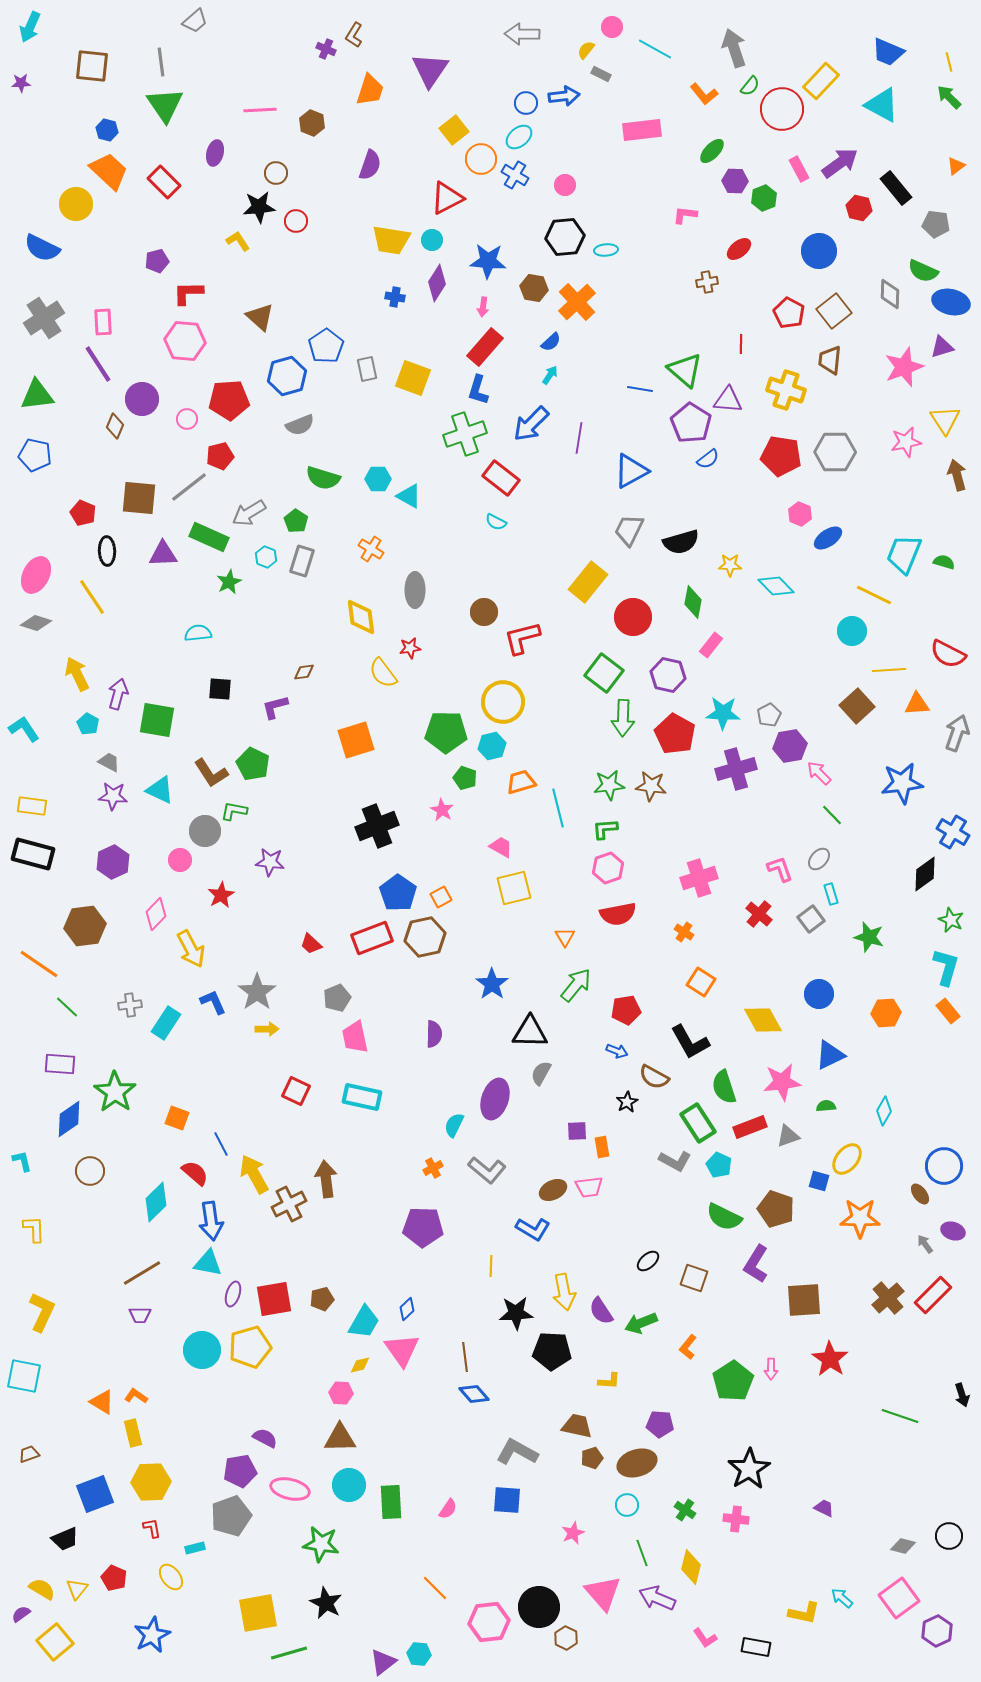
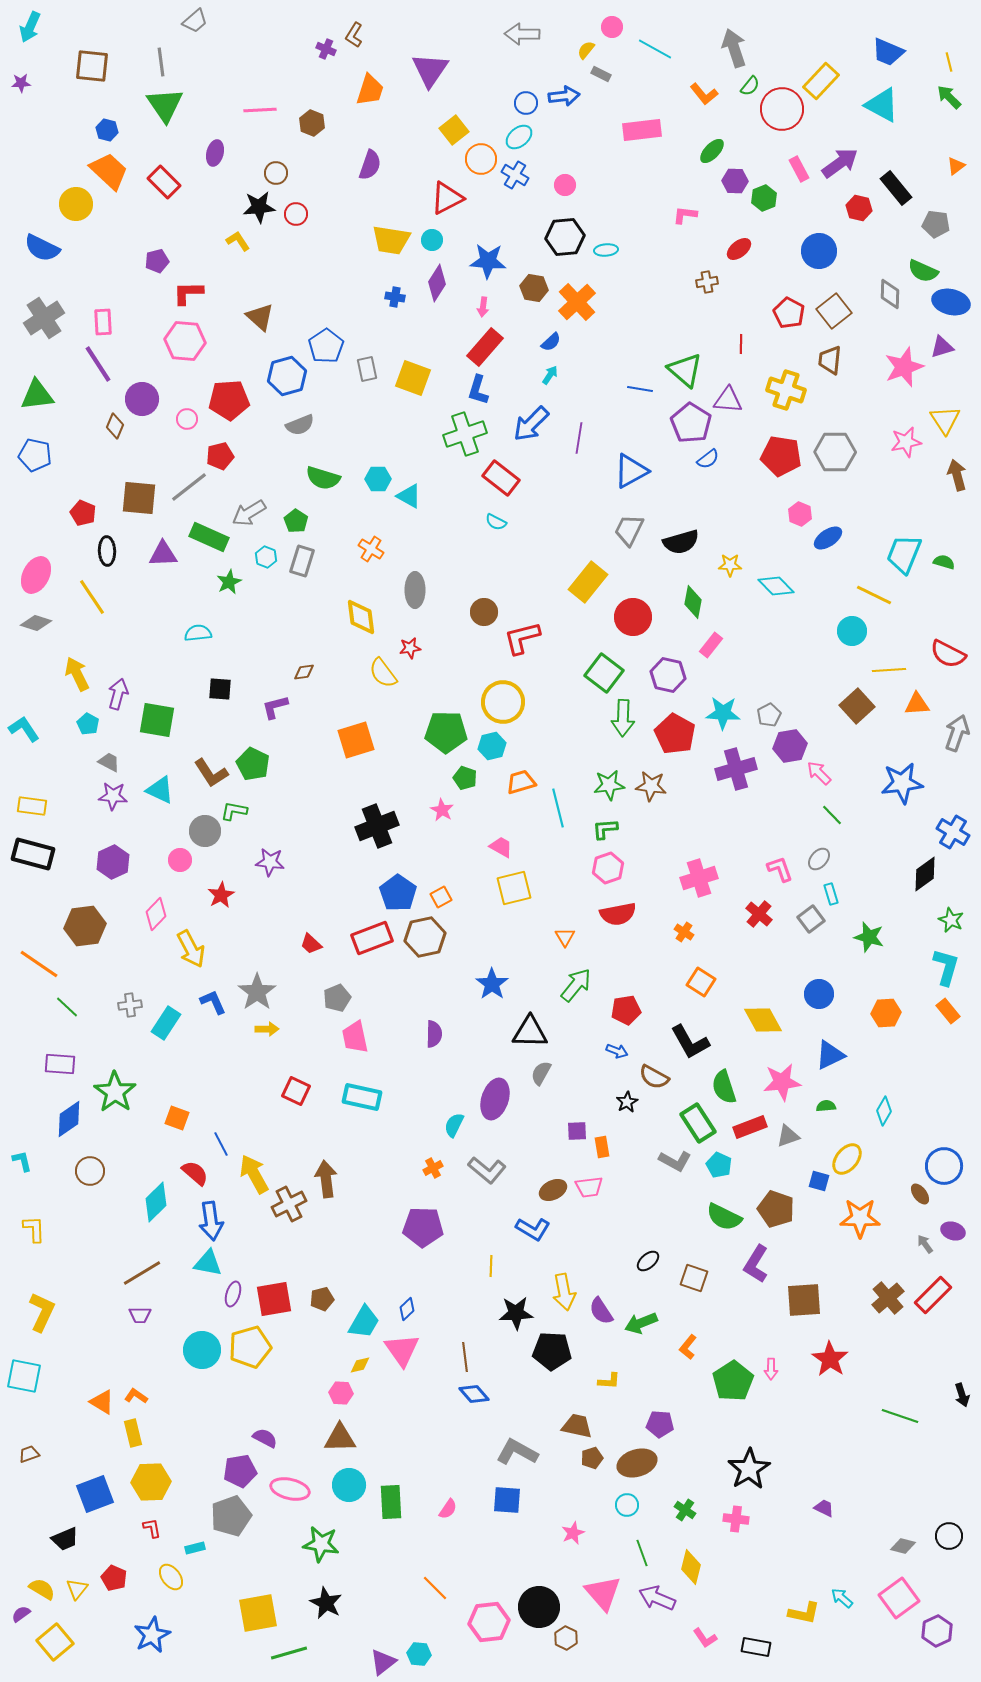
red circle at (296, 221): moved 7 px up
